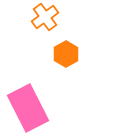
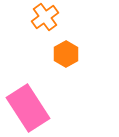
pink rectangle: rotated 6 degrees counterclockwise
